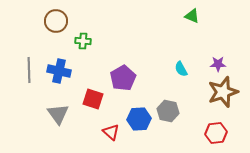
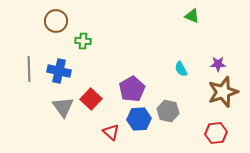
gray line: moved 1 px up
purple pentagon: moved 9 px right, 11 px down
red square: moved 2 px left; rotated 25 degrees clockwise
gray triangle: moved 5 px right, 7 px up
